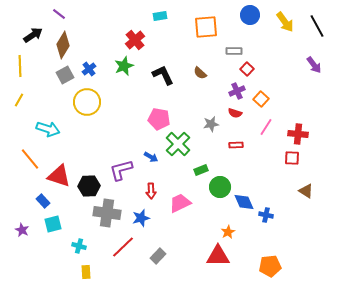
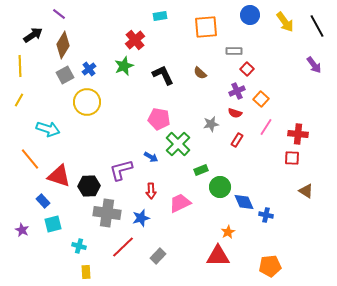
red rectangle at (236, 145): moved 1 px right, 5 px up; rotated 56 degrees counterclockwise
